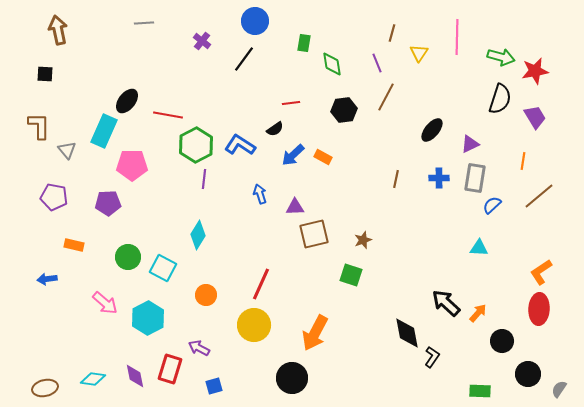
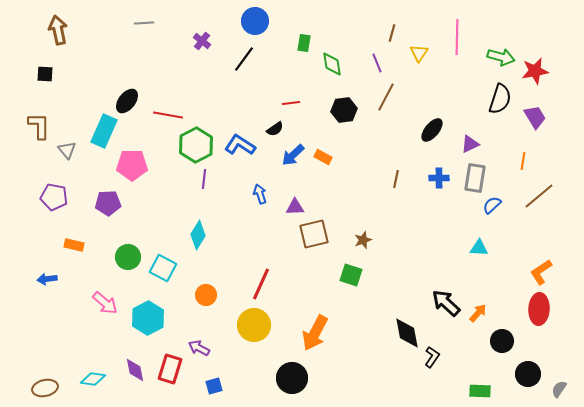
purple diamond at (135, 376): moved 6 px up
